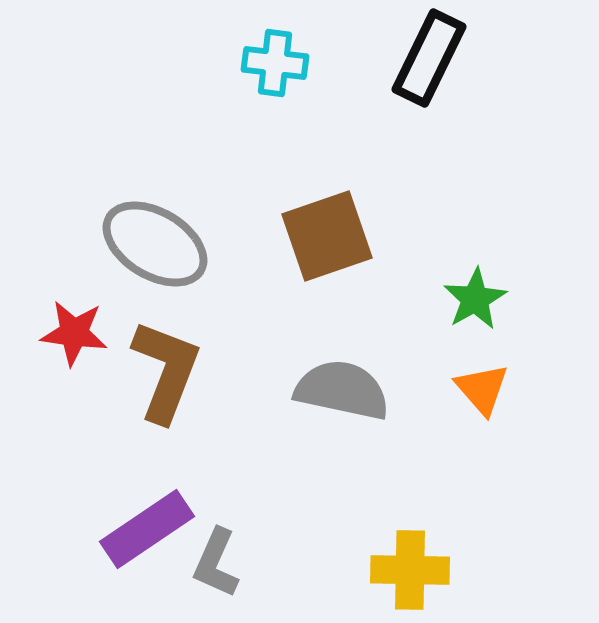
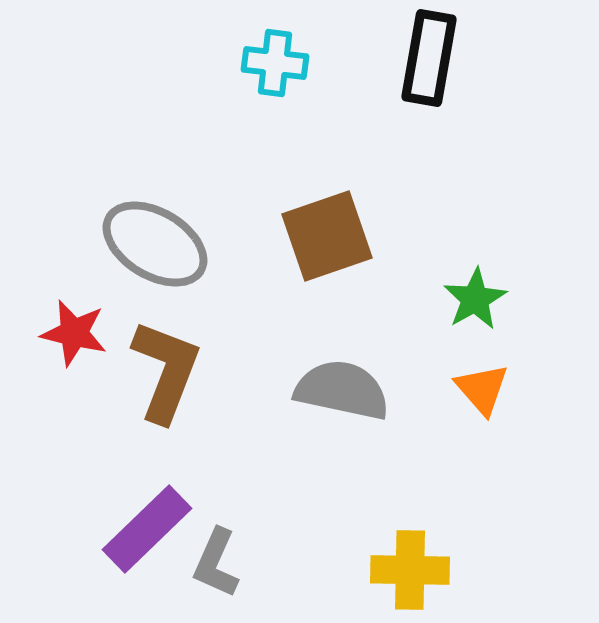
black rectangle: rotated 16 degrees counterclockwise
red star: rotated 6 degrees clockwise
purple rectangle: rotated 10 degrees counterclockwise
